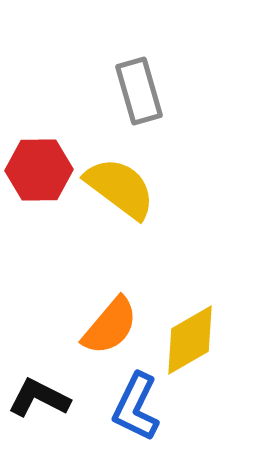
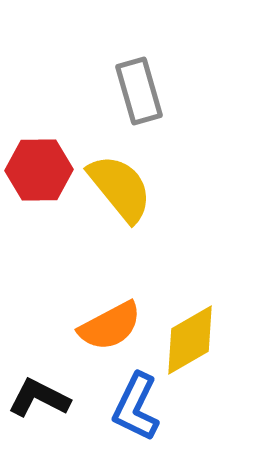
yellow semicircle: rotated 14 degrees clockwise
orange semicircle: rotated 22 degrees clockwise
